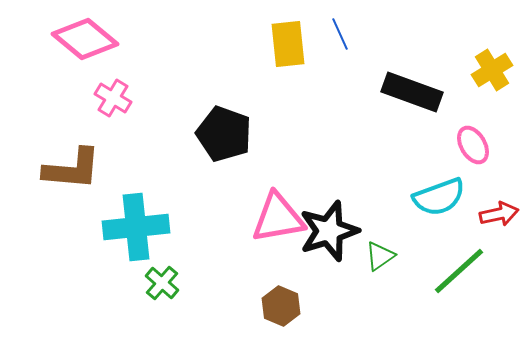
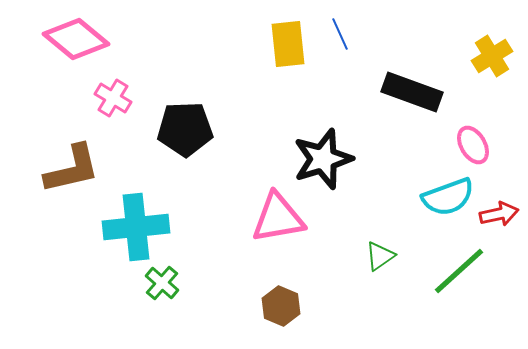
pink diamond: moved 9 px left
yellow cross: moved 14 px up
black pentagon: moved 39 px left, 5 px up; rotated 22 degrees counterclockwise
brown L-shape: rotated 18 degrees counterclockwise
cyan semicircle: moved 9 px right
black star: moved 6 px left, 72 px up
